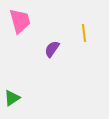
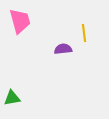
purple semicircle: moved 11 px right; rotated 48 degrees clockwise
green triangle: rotated 24 degrees clockwise
